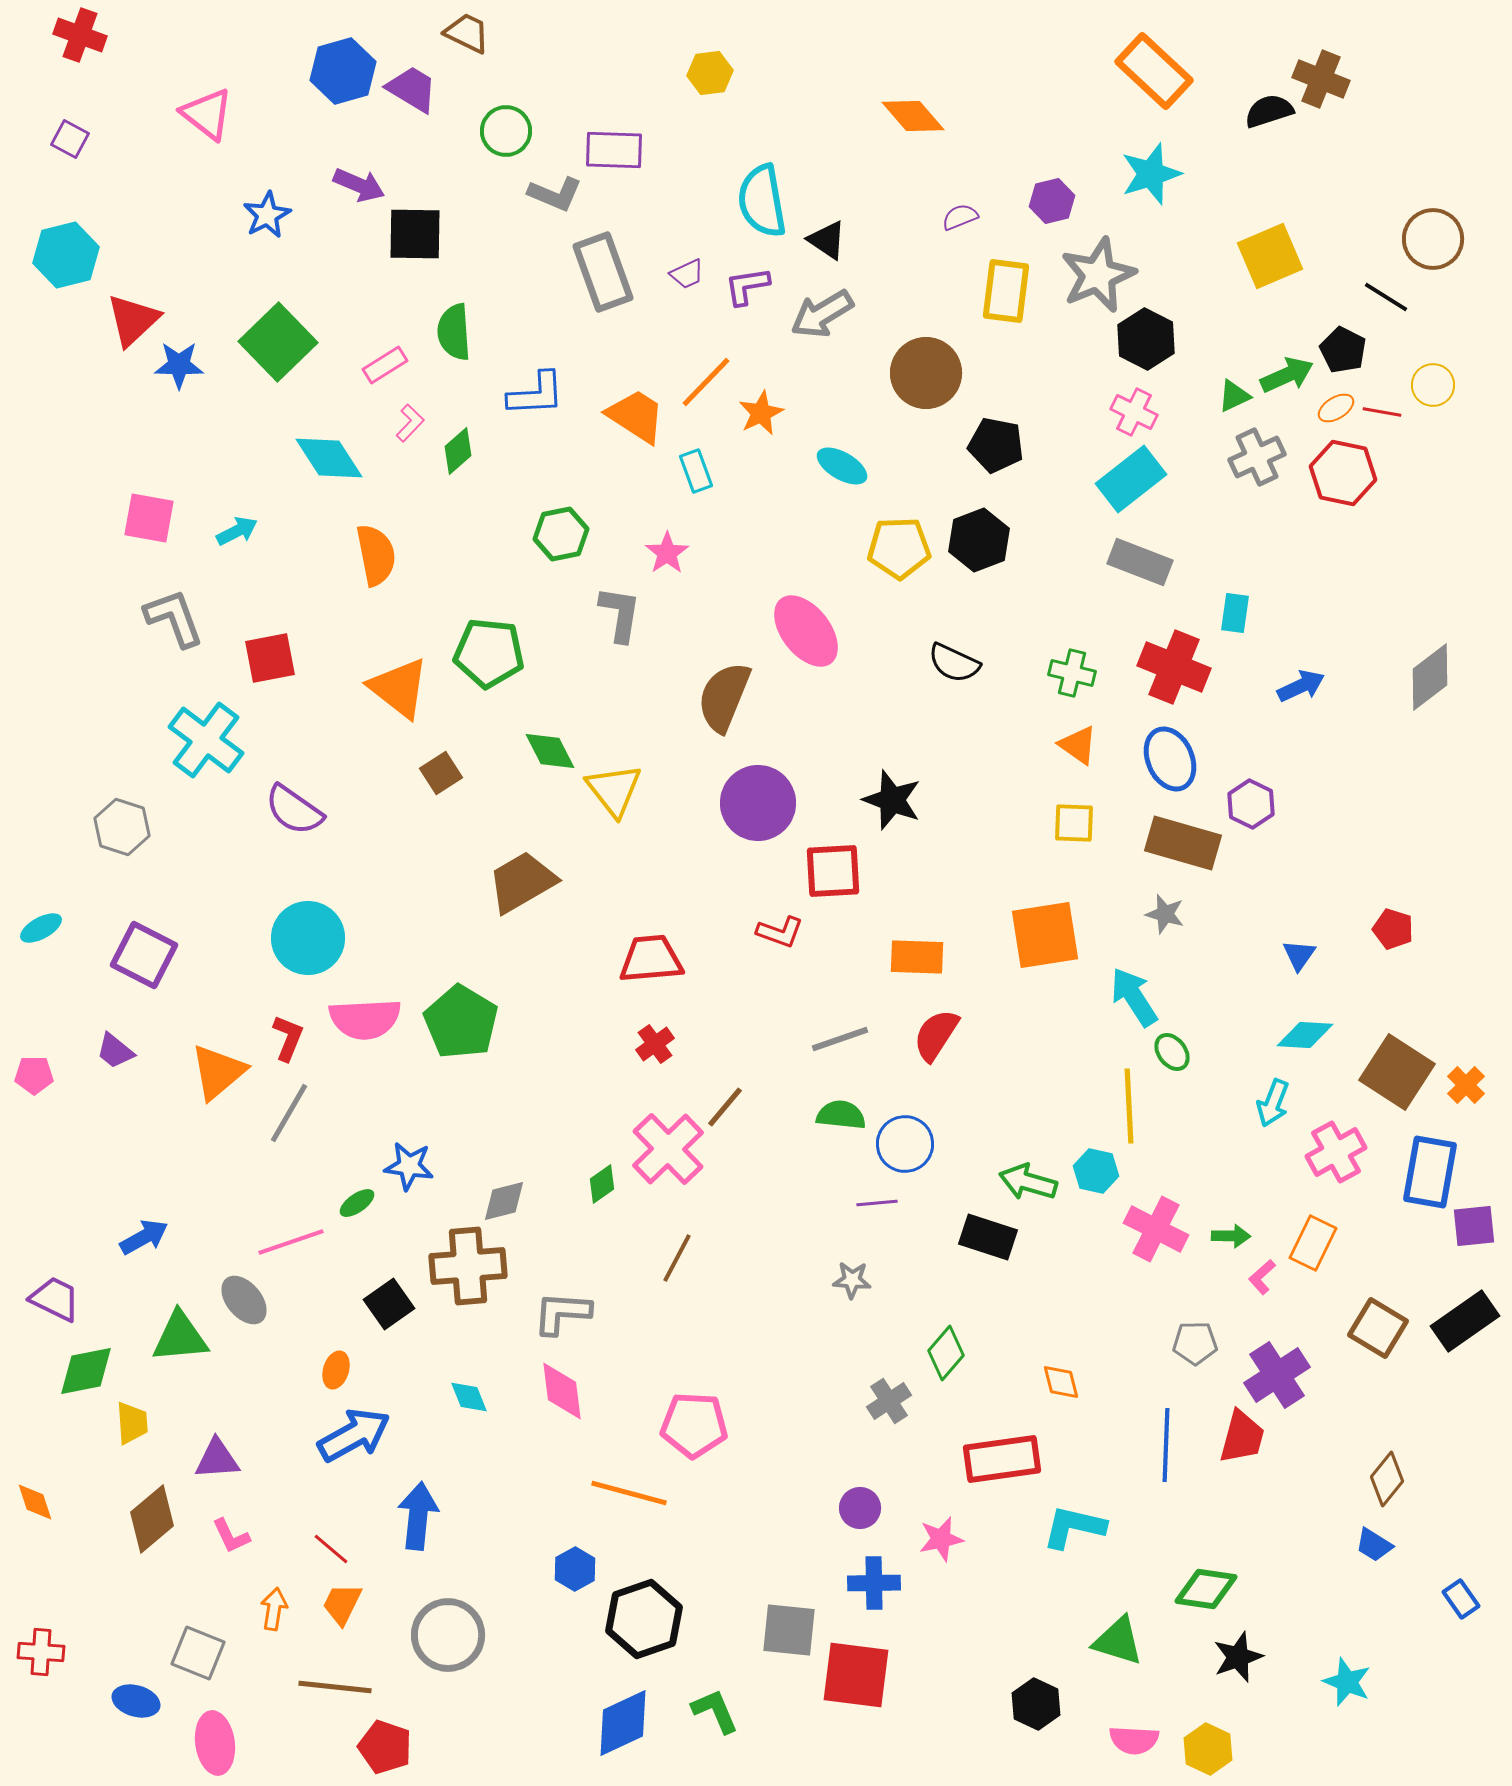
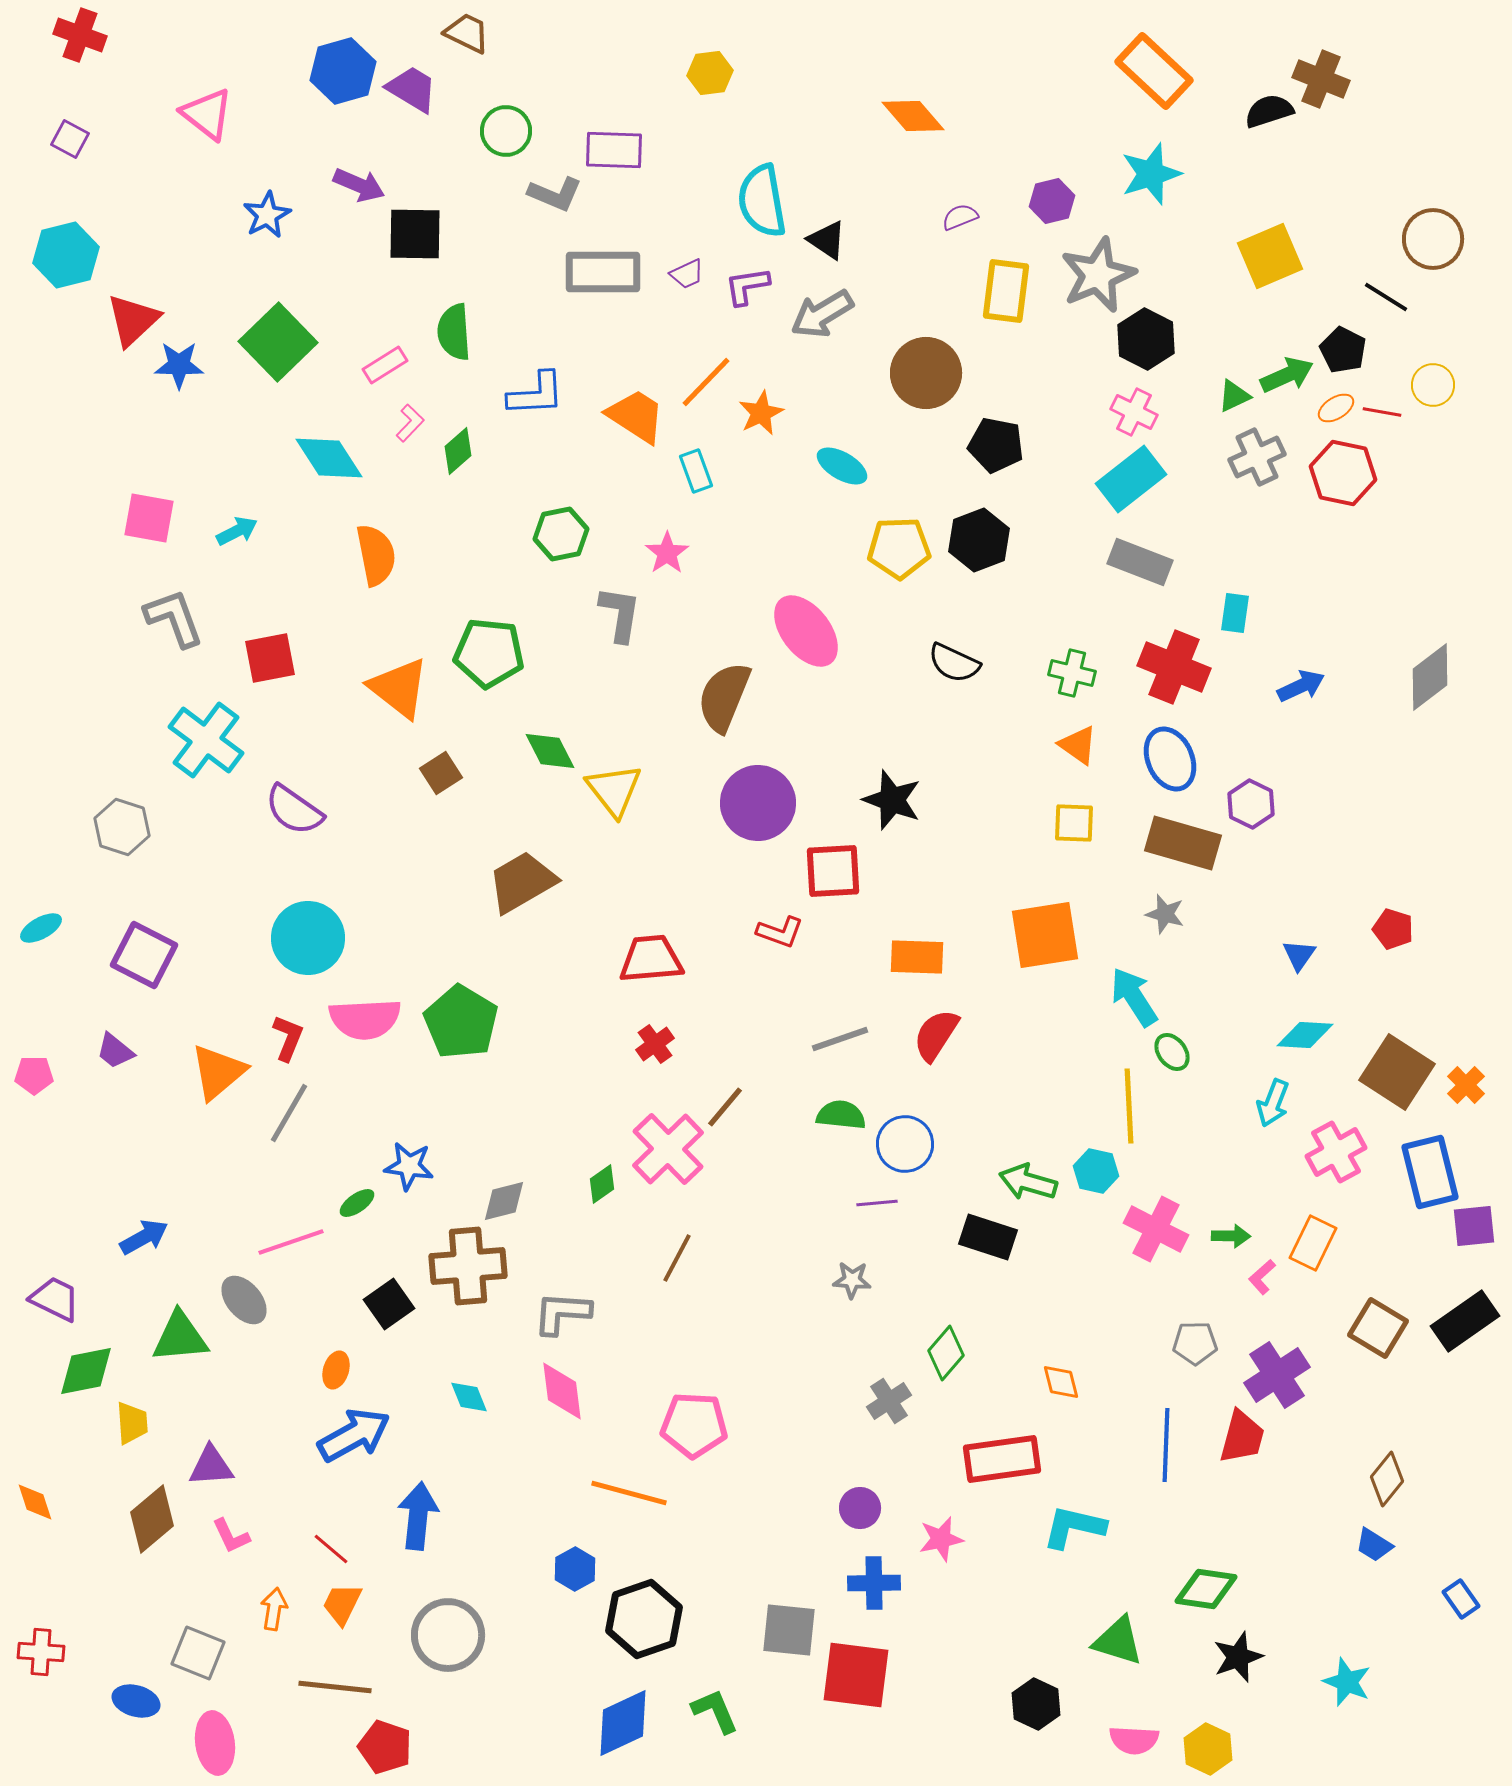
gray rectangle at (603, 272): rotated 70 degrees counterclockwise
blue rectangle at (1430, 1172): rotated 24 degrees counterclockwise
purple triangle at (217, 1459): moved 6 px left, 7 px down
